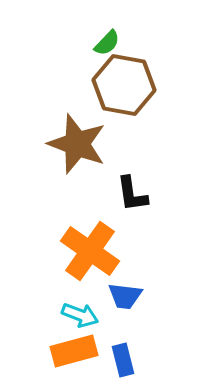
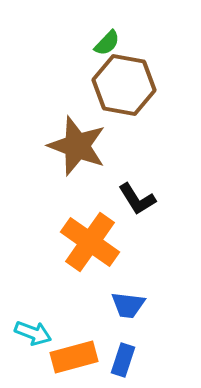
brown star: moved 2 px down
black L-shape: moved 5 px right, 5 px down; rotated 24 degrees counterclockwise
orange cross: moved 9 px up
blue trapezoid: moved 3 px right, 9 px down
cyan arrow: moved 47 px left, 18 px down
orange rectangle: moved 6 px down
blue rectangle: rotated 32 degrees clockwise
